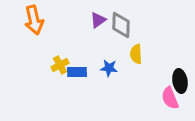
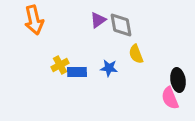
gray diamond: rotated 12 degrees counterclockwise
yellow semicircle: rotated 18 degrees counterclockwise
black ellipse: moved 2 px left, 1 px up
